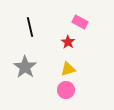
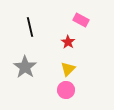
pink rectangle: moved 1 px right, 2 px up
yellow triangle: rotated 28 degrees counterclockwise
